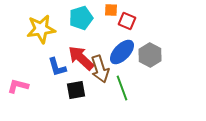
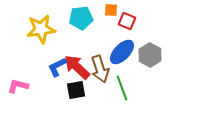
cyan pentagon: rotated 10 degrees clockwise
red arrow: moved 4 px left, 9 px down
blue L-shape: rotated 80 degrees clockwise
